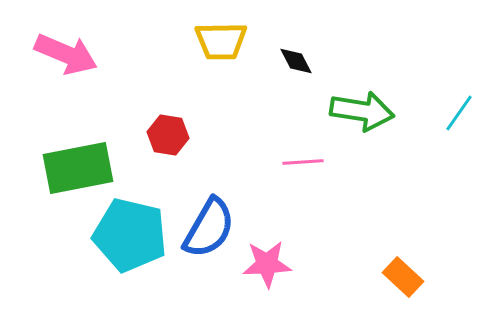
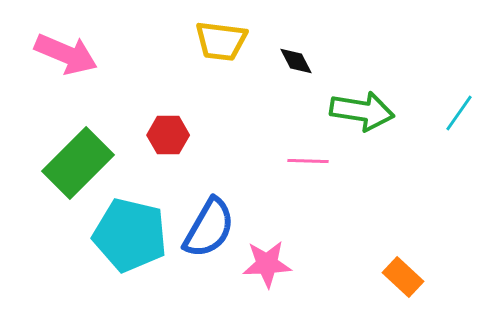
yellow trapezoid: rotated 8 degrees clockwise
red hexagon: rotated 9 degrees counterclockwise
pink line: moved 5 px right, 1 px up; rotated 6 degrees clockwise
green rectangle: moved 5 px up; rotated 34 degrees counterclockwise
